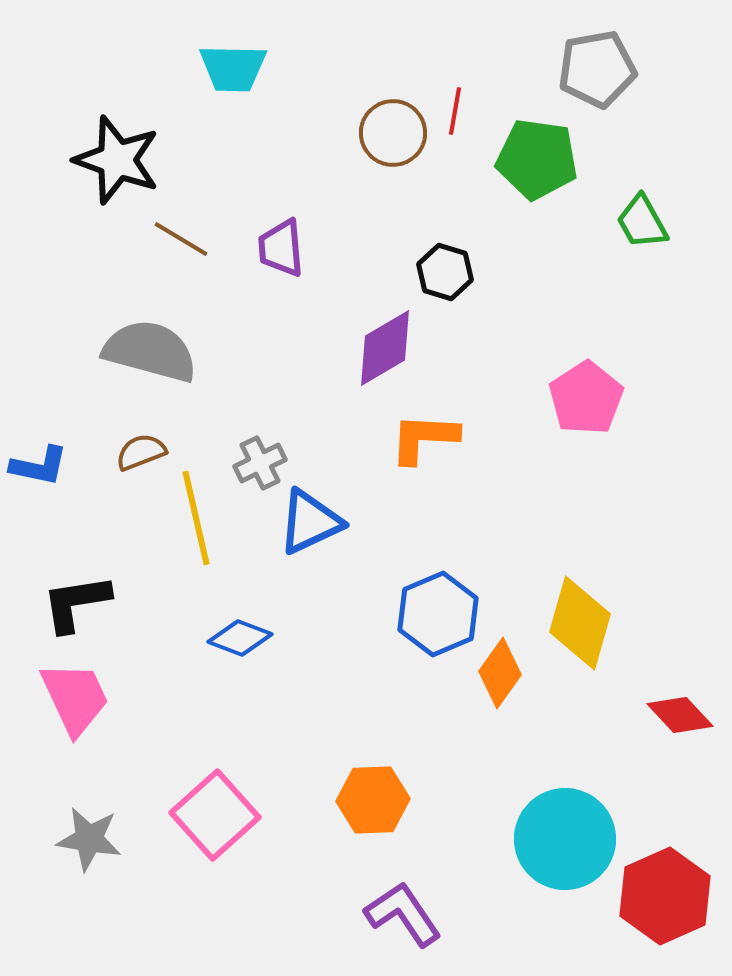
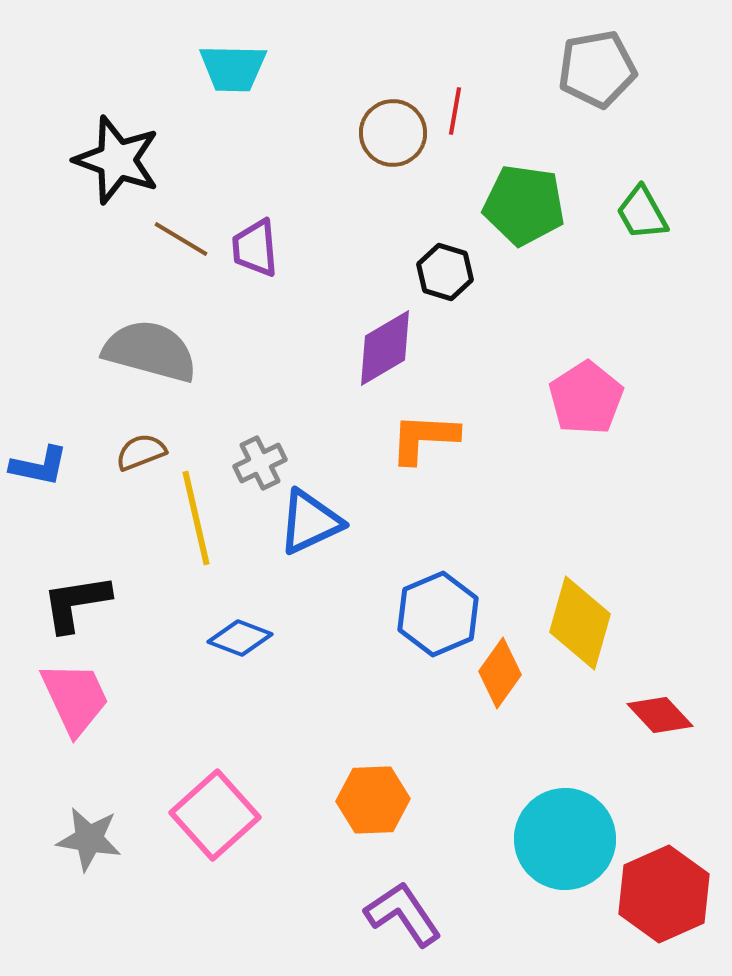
green pentagon: moved 13 px left, 46 px down
green trapezoid: moved 9 px up
purple trapezoid: moved 26 px left
red diamond: moved 20 px left
red hexagon: moved 1 px left, 2 px up
